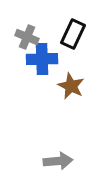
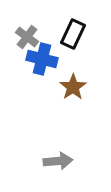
gray cross: rotated 15 degrees clockwise
blue cross: rotated 16 degrees clockwise
brown star: moved 2 px right, 1 px down; rotated 12 degrees clockwise
